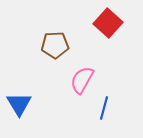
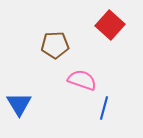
red square: moved 2 px right, 2 px down
pink semicircle: rotated 80 degrees clockwise
